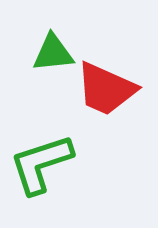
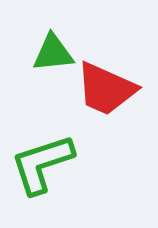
green L-shape: moved 1 px right
